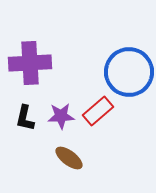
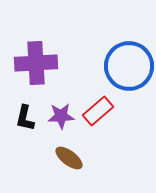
purple cross: moved 6 px right
blue circle: moved 6 px up
